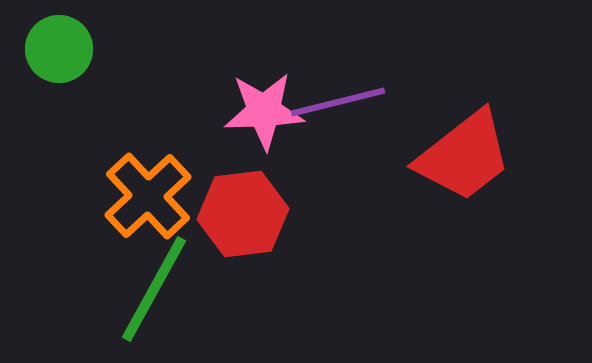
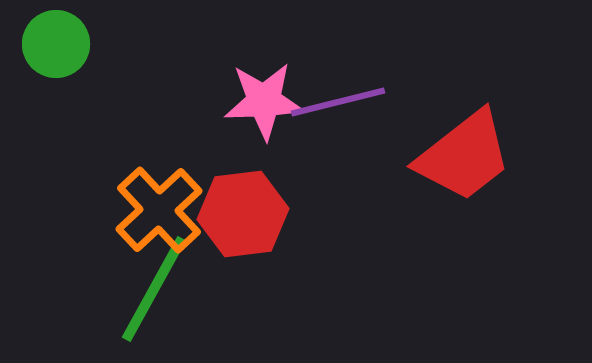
green circle: moved 3 px left, 5 px up
pink star: moved 10 px up
orange cross: moved 11 px right, 14 px down
